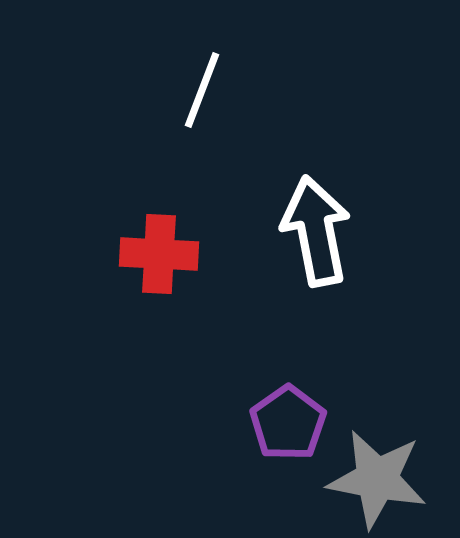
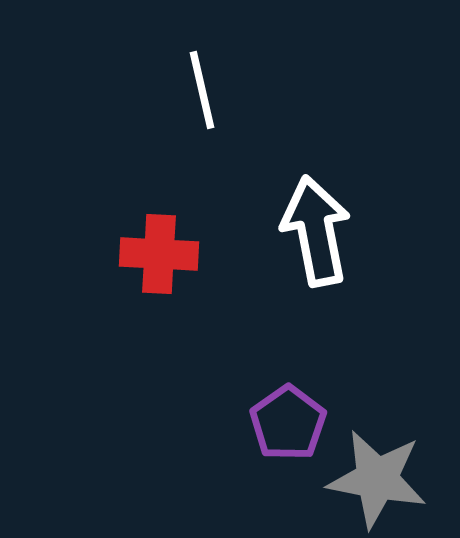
white line: rotated 34 degrees counterclockwise
